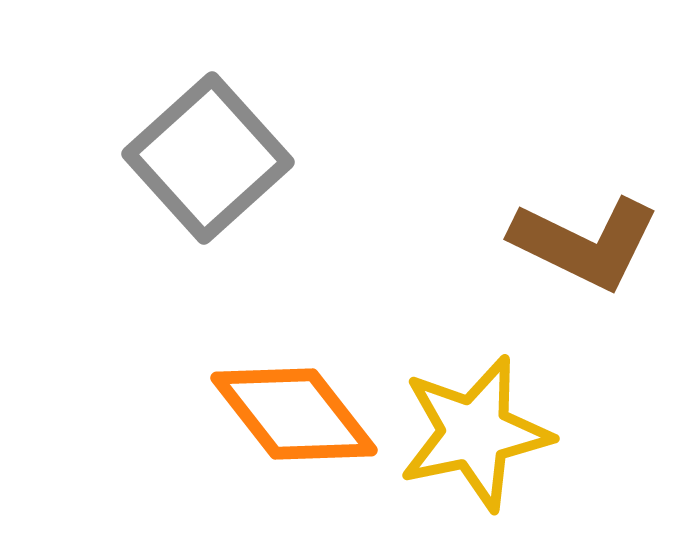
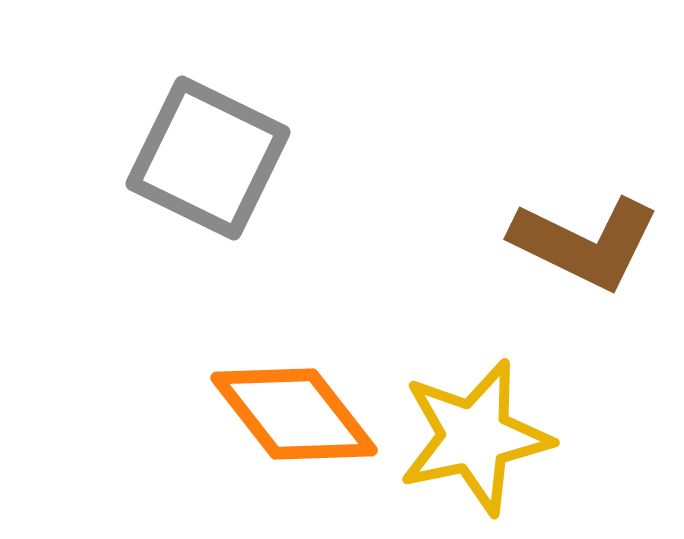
gray square: rotated 22 degrees counterclockwise
yellow star: moved 4 px down
